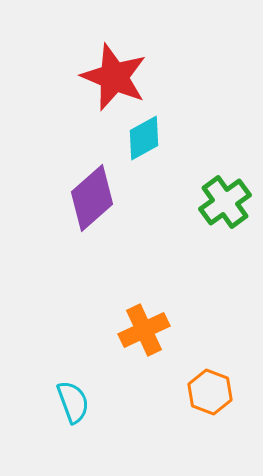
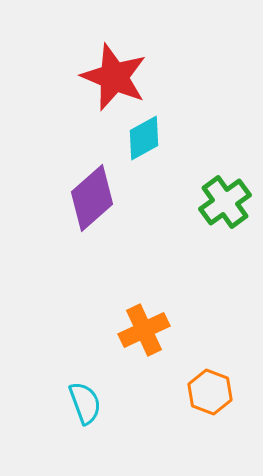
cyan semicircle: moved 12 px right, 1 px down
